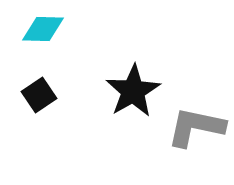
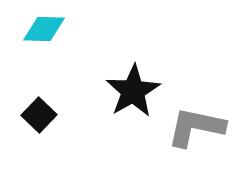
cyan diamond: moved 1 px right
black square: moved 20 px down; rotated 12 degrees counterclockwise
